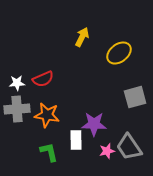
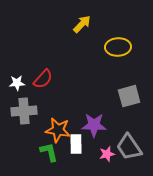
yellow arrow: moved 13 px up; rotated 18 degrees clockwise
yellow ellipse: moved 1 px left, 6 px up; rotated 35 degrees clockwise
red semicircle: rotated 25 degrees counterclockwise
gray square: moved 6 px left, 1 px up
gray cross: moved 7 px right, 2 px down
orange star: moved 11 px right, 15 px down
purple star: moved 1 px down
white rectangle: moved 4 px down
pink star: moved 3 px down
